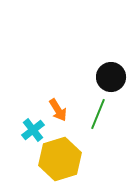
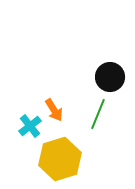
black circle: moved 1 px left
orange arrow: moved 4 px left
cyan cross: moved 3 px left, 4 px up
